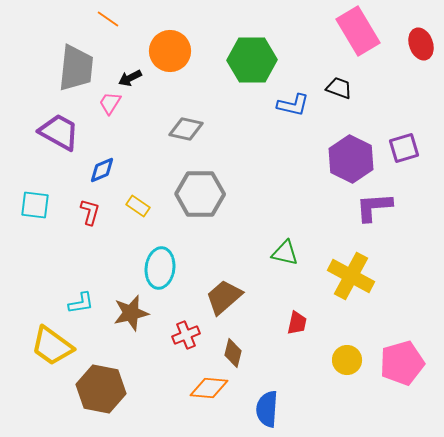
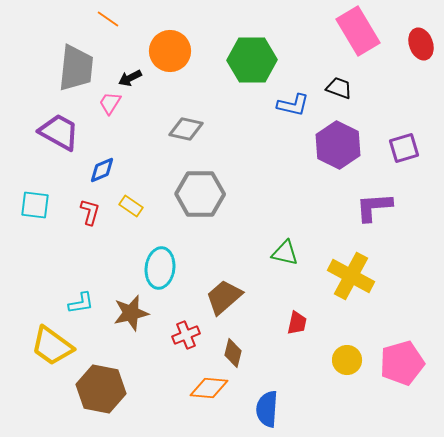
purple hexagon: moved 13 px left, 14 px up
yellow rectangle: moved 7 px left
